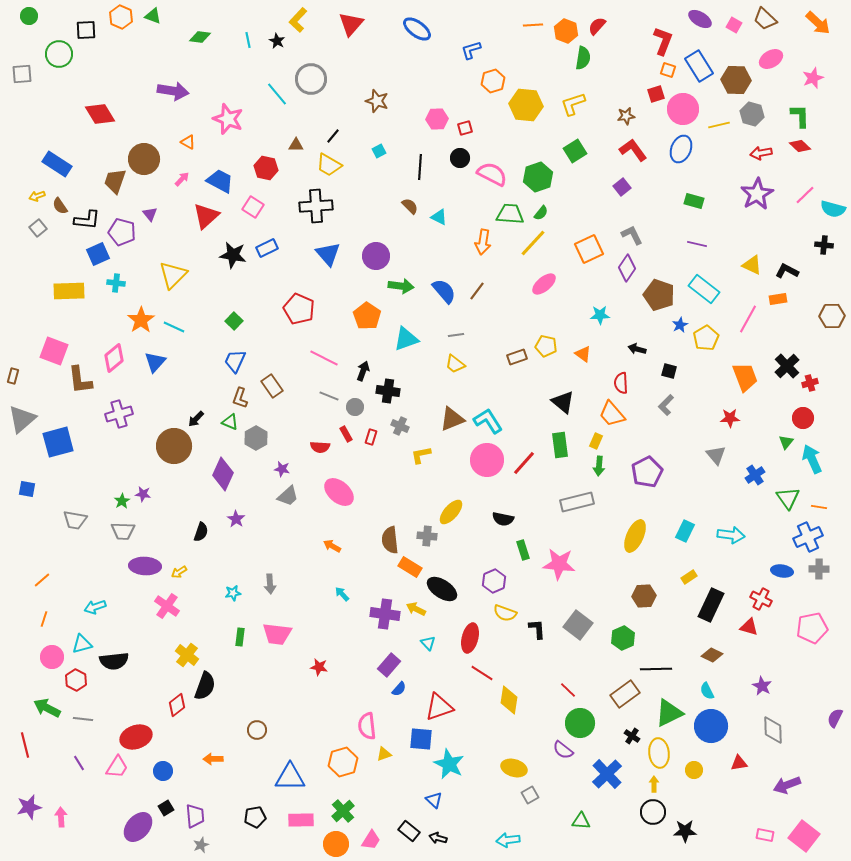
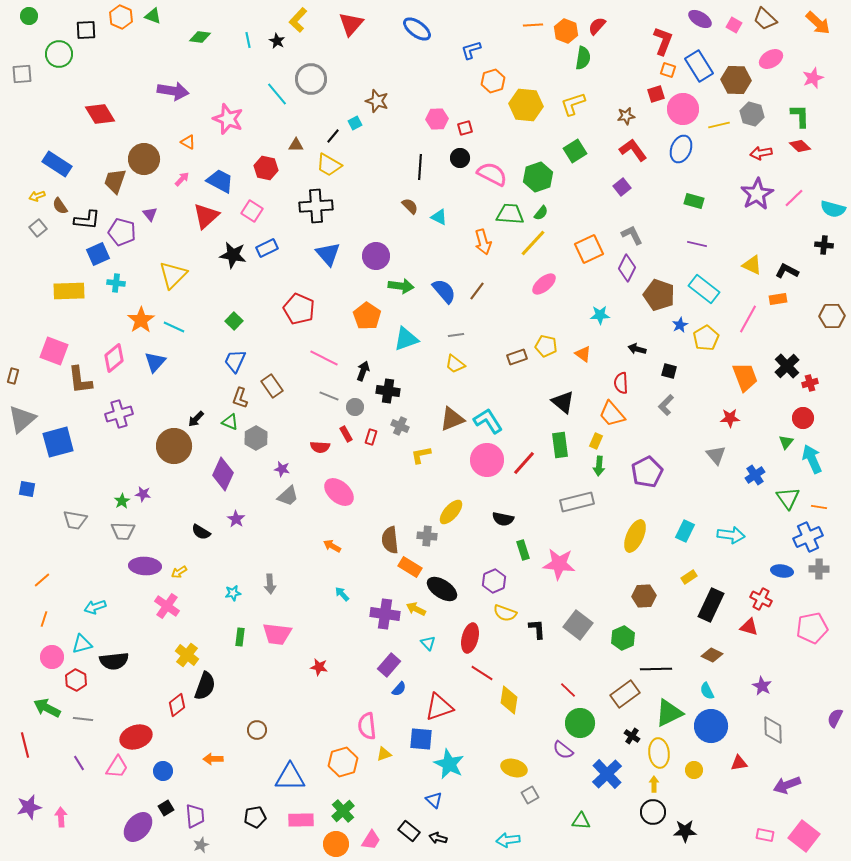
cyan square at (379, 151): moved 24 px left, 28 px up
pink line at (805, 195): moved 11 px left, 3 px down
pink square at (253, 207): moved 1 px left, 4 px down
orange arrow at (483, 242): rotated 25 degrees counterclockwise
purple diamond at (627, 268): rotated 8 degrees counterclockwise
black semicircle at (201, 532): rotated 102 degrees clockwise
